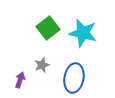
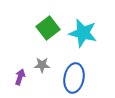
gray star: rotated 21 degrees clockwise
purple arrow: moved 3 px up
